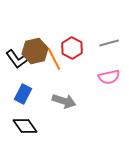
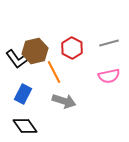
orange line: moved 13 px down
pink semicircle: moved 1 px up
